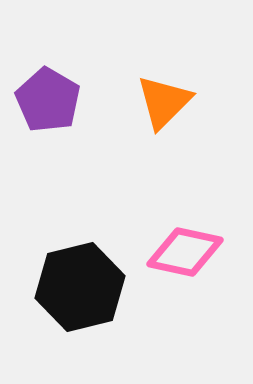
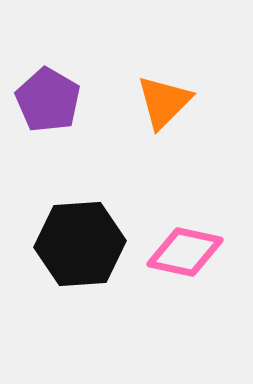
black hexagon: moved 43 px up; rotated 10 degrees clockwise
